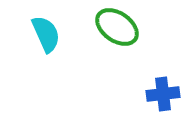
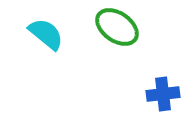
cyan semicircle: rotated 27 degrees counterclockwise
